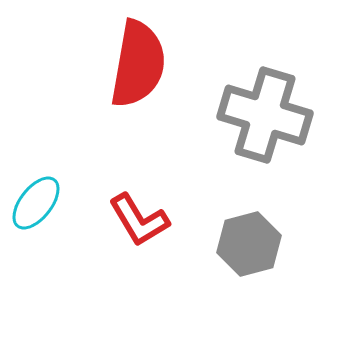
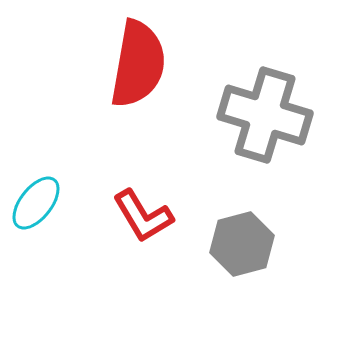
red L-shape: moved 4 px right, 4 px up
gray hexagon: moved 7 px left
